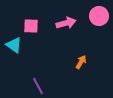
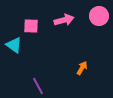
pink arrow: moved 2 px left, 3 px up
orange arrow: moved 1 px right, 6 px down
